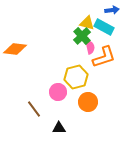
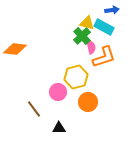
pink semicircle: moved 1 px right
